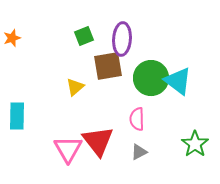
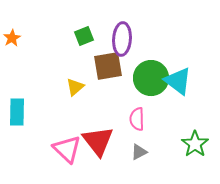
orange star: rotated 12 degrees counterclockwise
cyan rectangle: moved 4 px up
pink triangle: moved 1 px left; rotated 16 degrees counterclockwise
